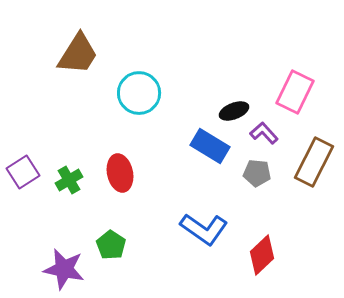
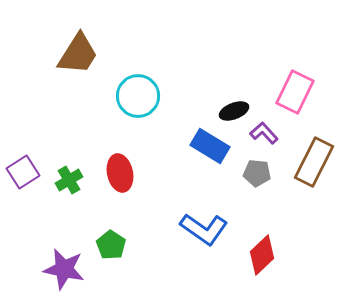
cyan circle: moved 1 px left, 3 px down
